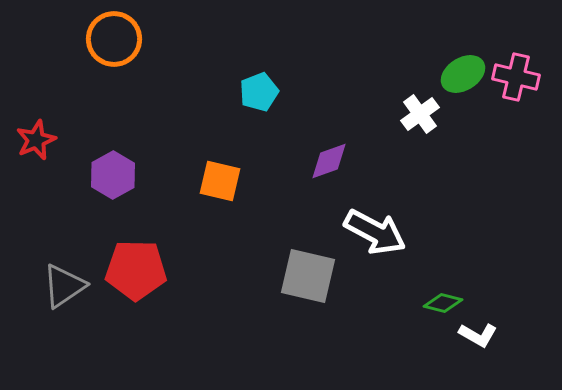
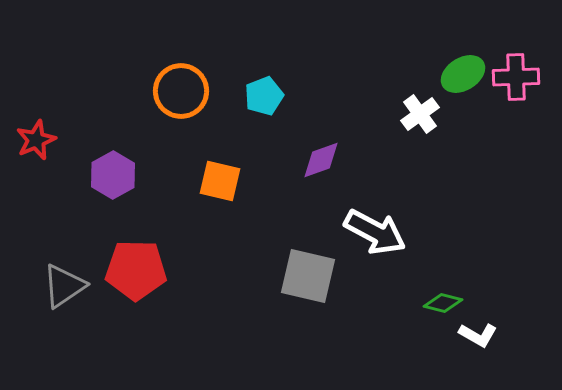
orange circle: moved 67 px right, 52 px down
pink cross: rotated 15 degrees counterclockwise
cyan pentagon: moved 5 px right, 4 px down
purple diamond: moved 8 px left, 1 px up
